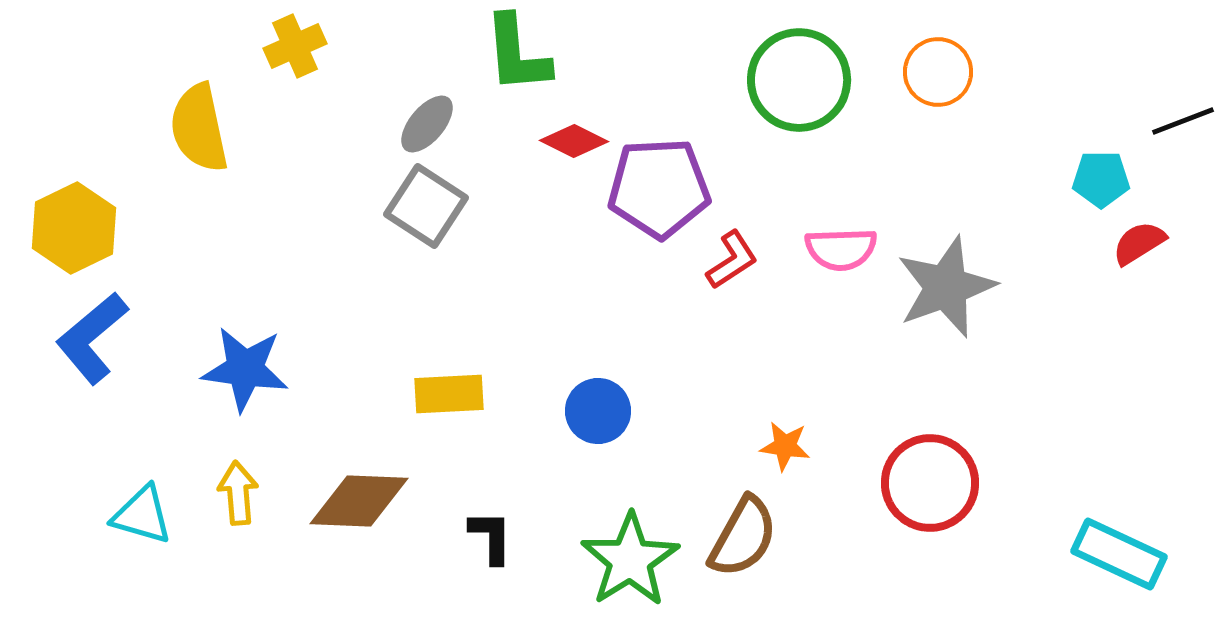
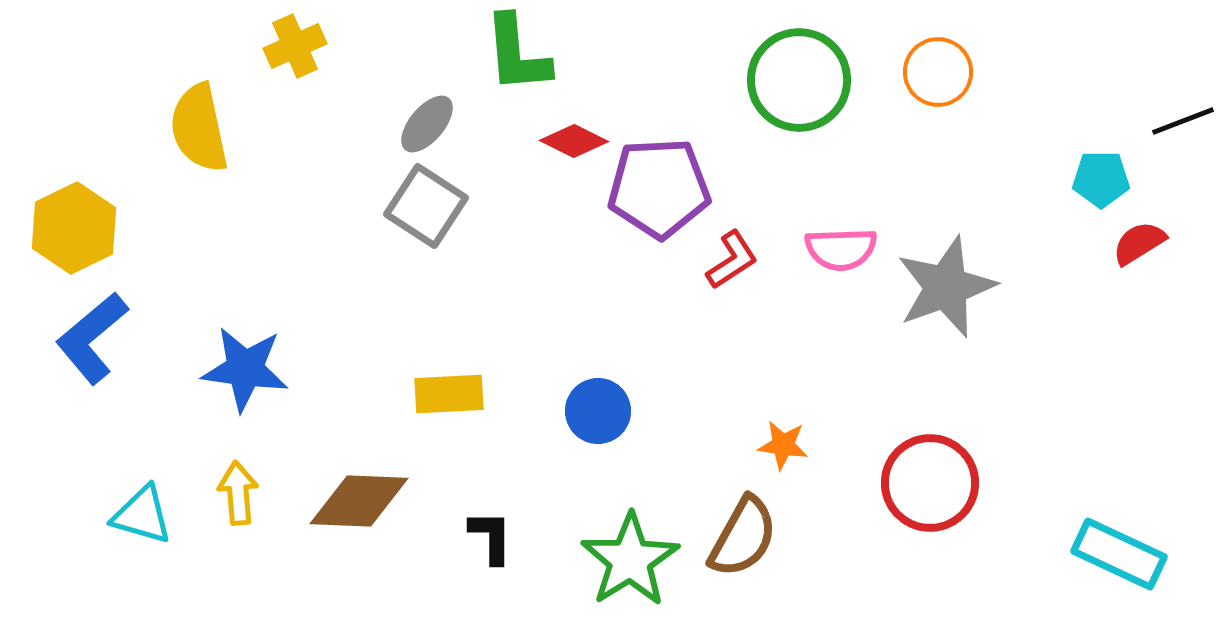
orange star: moved 2 px left, 1 px up
